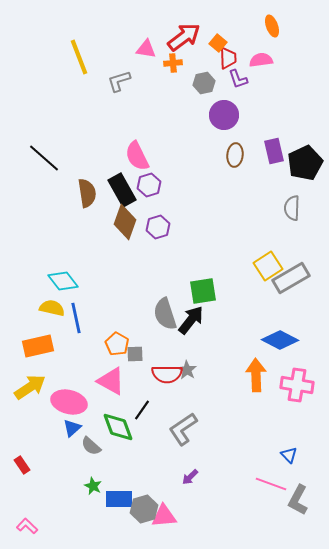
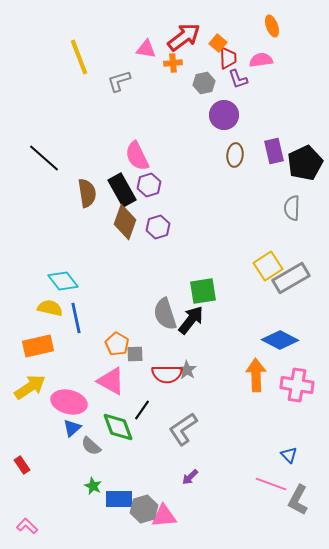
yellow semicircle at (52, 308): moved 2 px left
